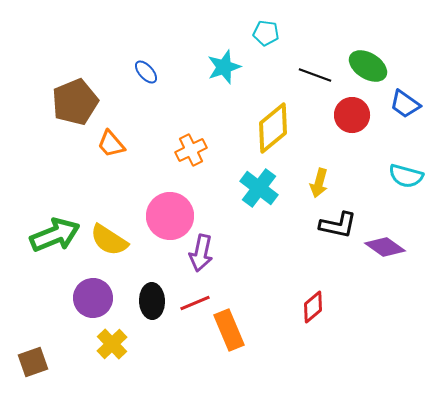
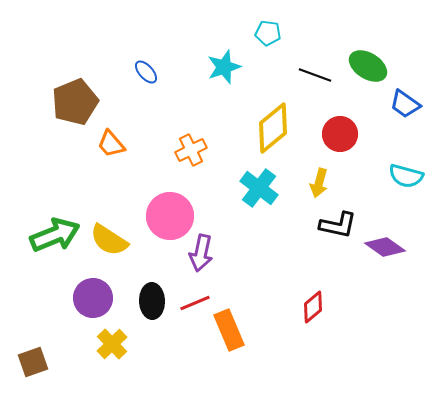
cyan pentagon: moved 2 px right
red circle: moved 12 px left, 19 px down
